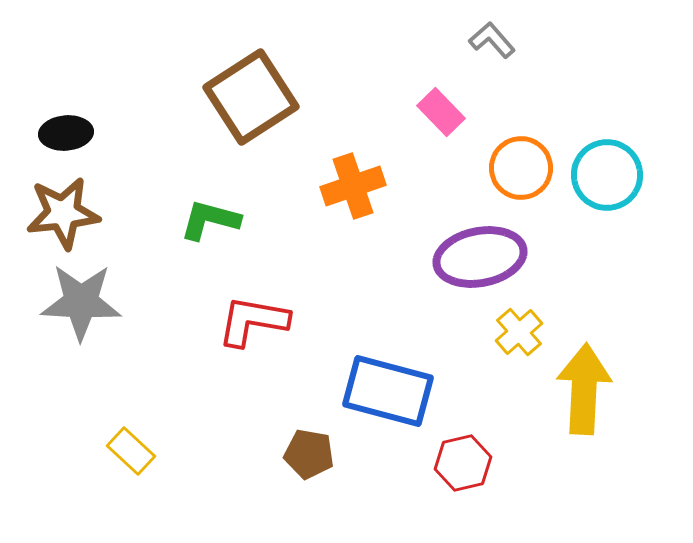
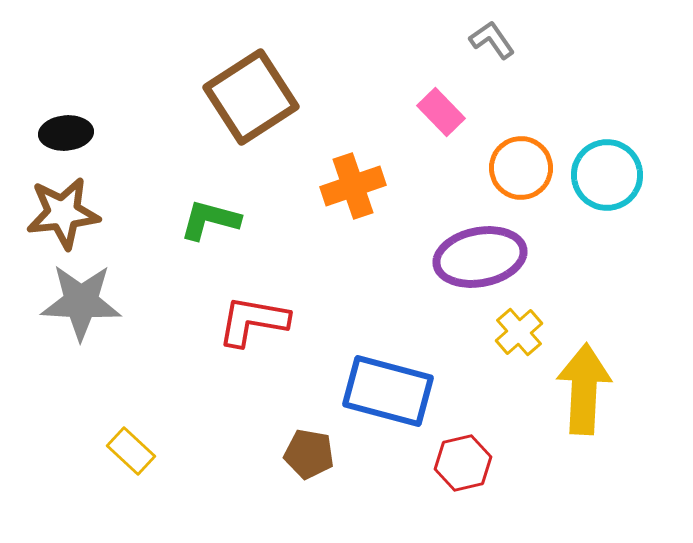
gray L-shape: rotated 6 degrees clockwise
